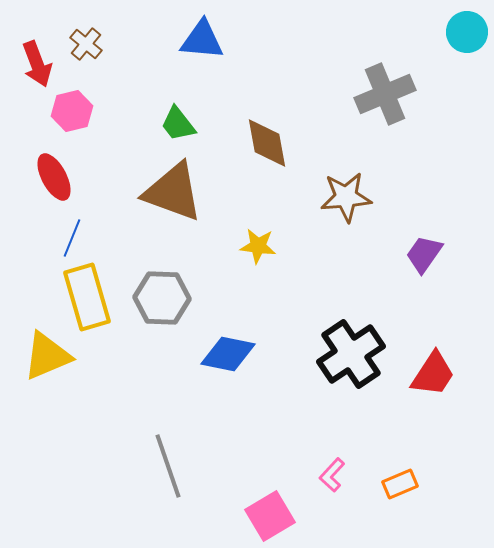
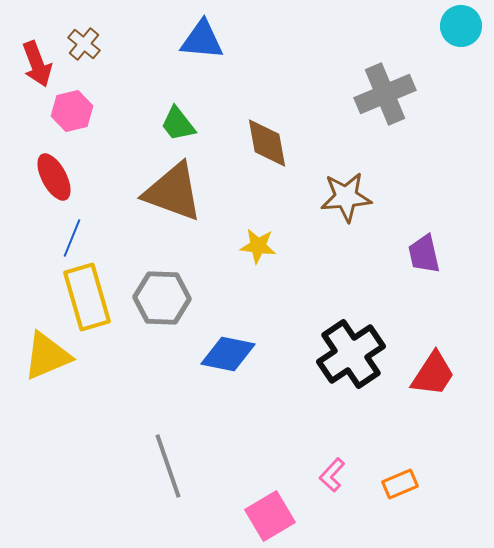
cyan circle: moved 6 px left, 6 px up
brown cross: moved 2 px left
purple trapezoid: rotated 48 degrees counterclockwise
